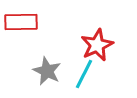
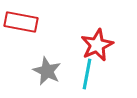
red rectangle: rotated 12 degrees clockwise
cyan line: moved 3 px right; rotated 16 degrees counterclockwise
